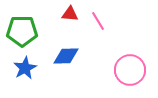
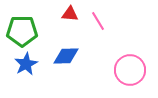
blue star: moved 1 px right, 4 px up
